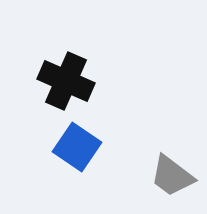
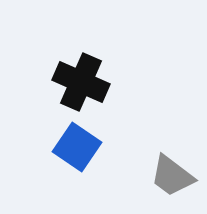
black cross: moved 15 px right, 1 px down
